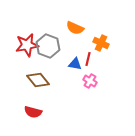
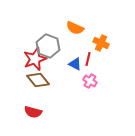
red star: moved 8 px right, 14 px down; rotated 10 degrees counterclockwise
blue triangle: rotated 16 degrees clockwise
